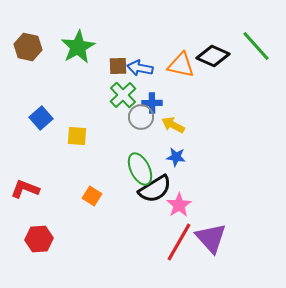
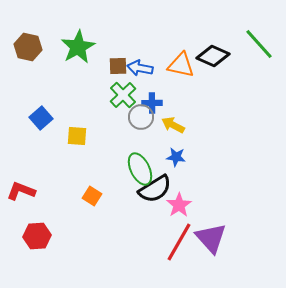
green line: moved 3 px right, 2 px up
red L-shape: moved 4 px left, 2 px down
red hexagon: moved 2 px left, 3 px up
